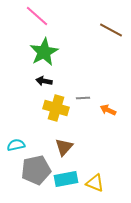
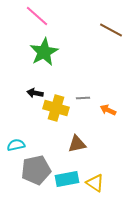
black arrow: moved 9 px left, 12 px down
brown triangle: moved 13 px right, 3 px up; rotated 36 degrees clockwise
cyan rectangle: moved 1 px right
yellow triangle: rotated 12 degrees clockwise
